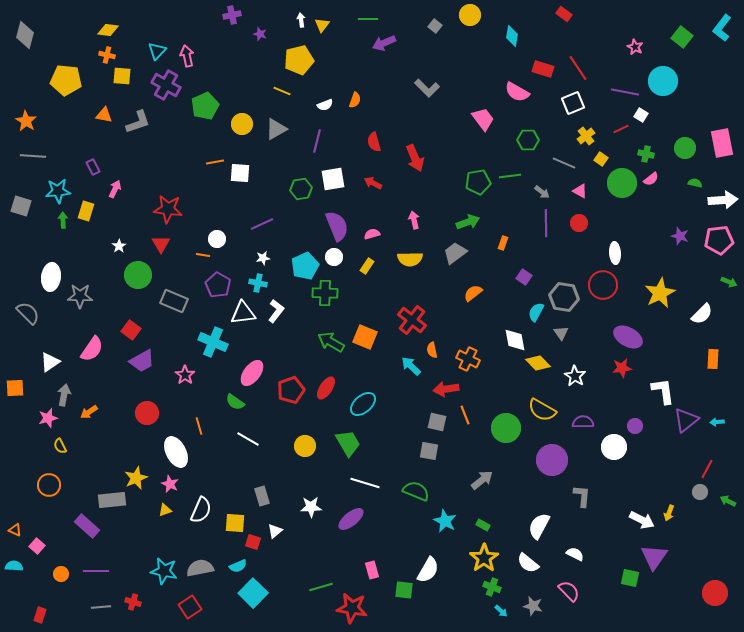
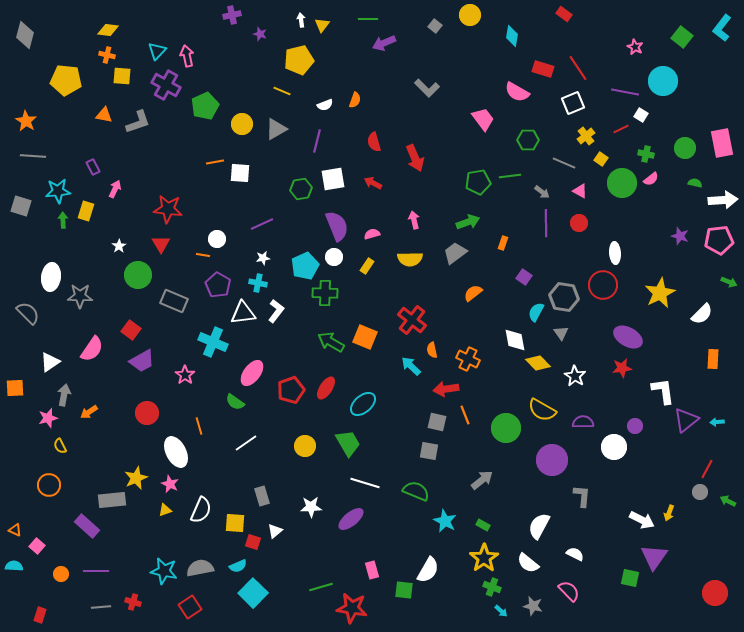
white line at (248, 439): moved 2 px left, 4 px down; rotated 65 degrees counterclockwise
